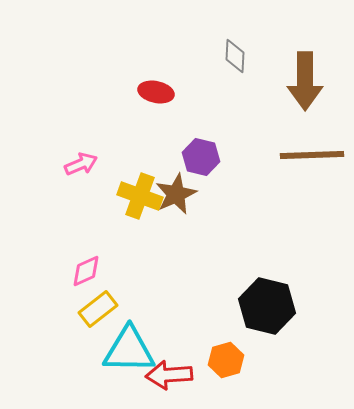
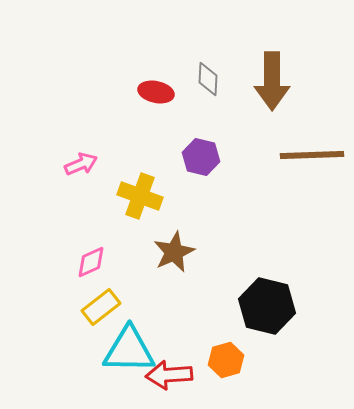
gray diamond: moved 27 px left, 23 px down
brown arrow: moved 33 px left
brown star: moved 2 px left, 58 px down
pink diamond: moved 5 px right, 9 px up
yellow rectangle: moved 3 px right, 2 px up
